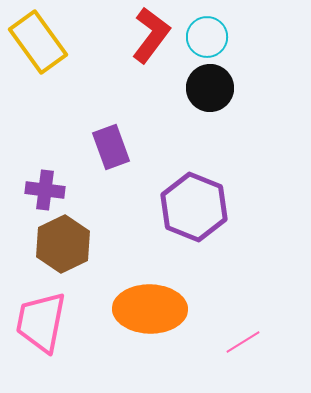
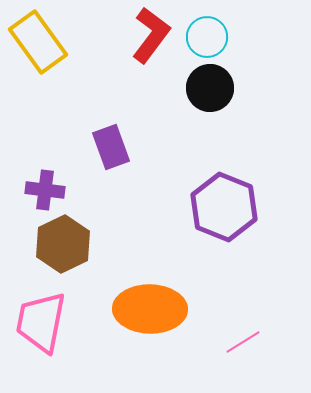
purple hexagon: moved 30 px right
